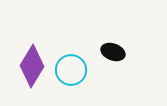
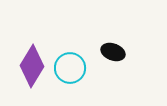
cyan circle: moved 1 px left, 2 px up
